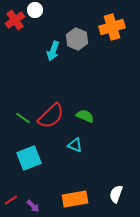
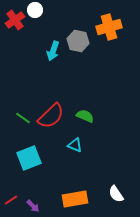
orange cross: moved 3 px left
gray hexagon: moved 1 px right, 2 px down; rotated 10 degrees counterclockwise
white semicircle: rotated 54 degrees counterclockwise
